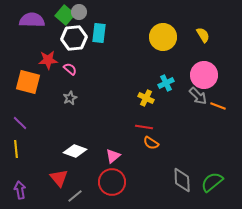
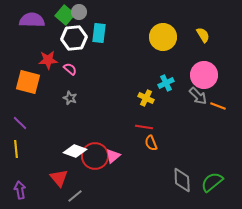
gray star: rotated 24 degrees counterclockwise
orange semicircle: rotated 35 degrees clockwise
red circle: moved 17 px left, 26 px up
